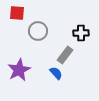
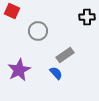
red square: moved 5 px left, 2 px up; rotated 21 degrees clockwise
black cross: moved 6 px right, 16 px up
gray rectangle: rotated 18 degrees clockwise
